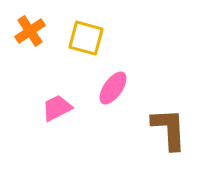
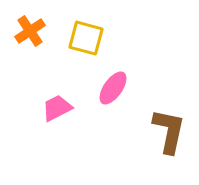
brown L-shape: moved 2 px down; rotated 15 degrees clockwise
